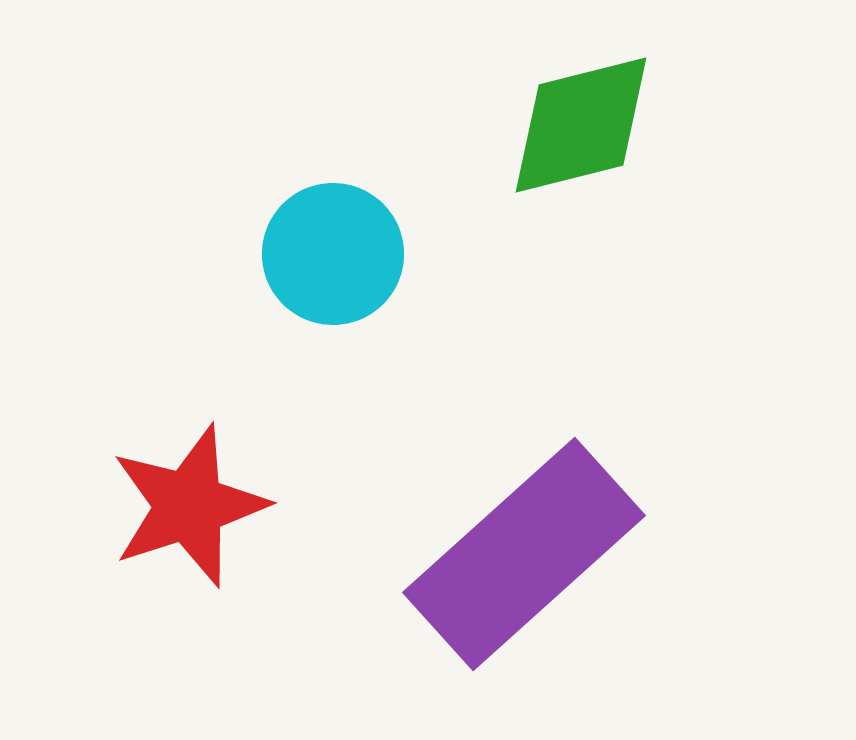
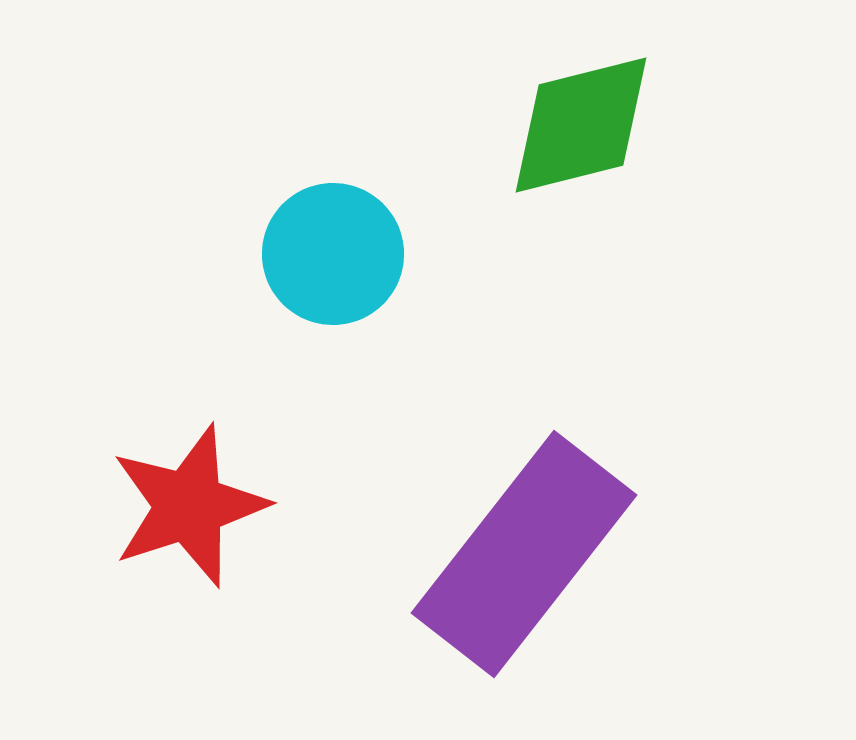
purple rectangle: rotated 10 degrees counterclockwise
